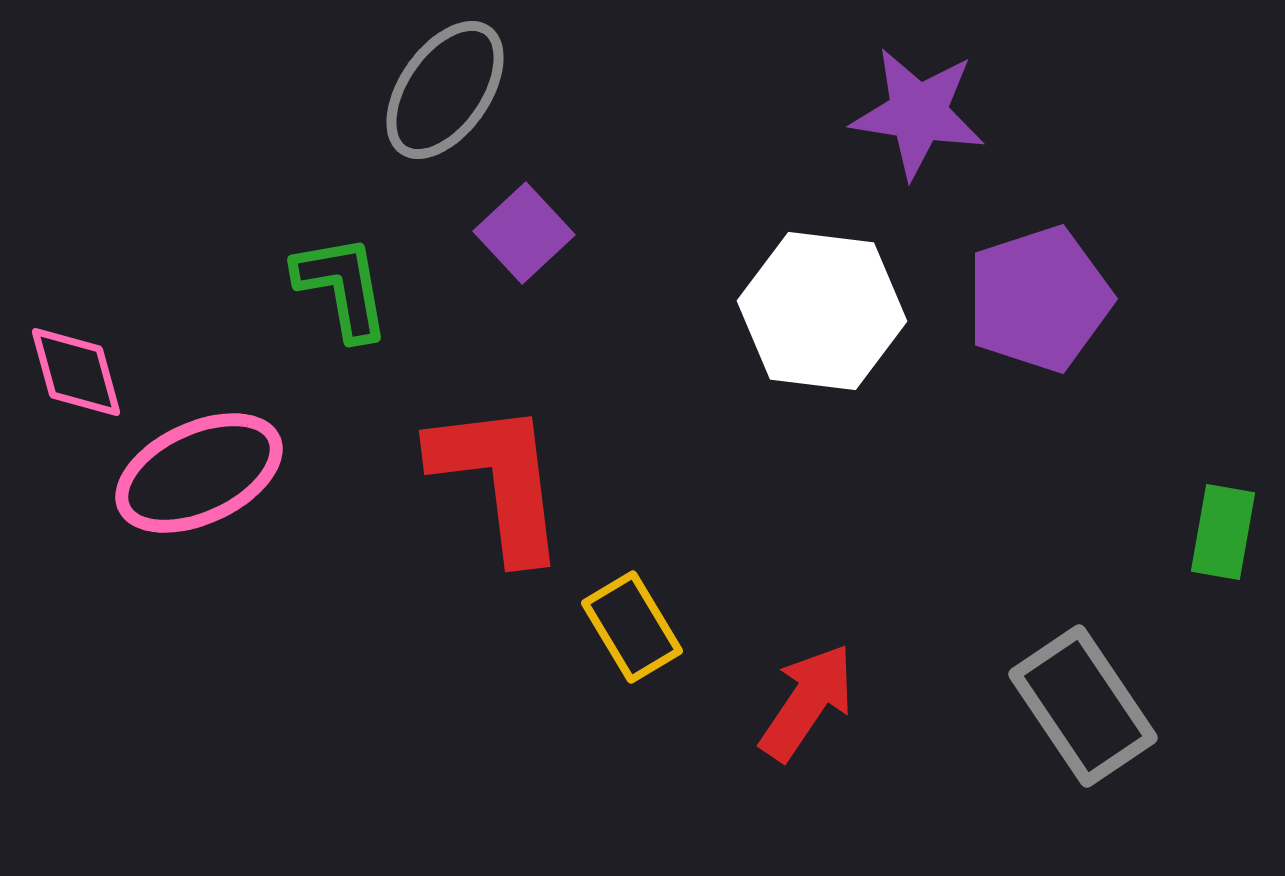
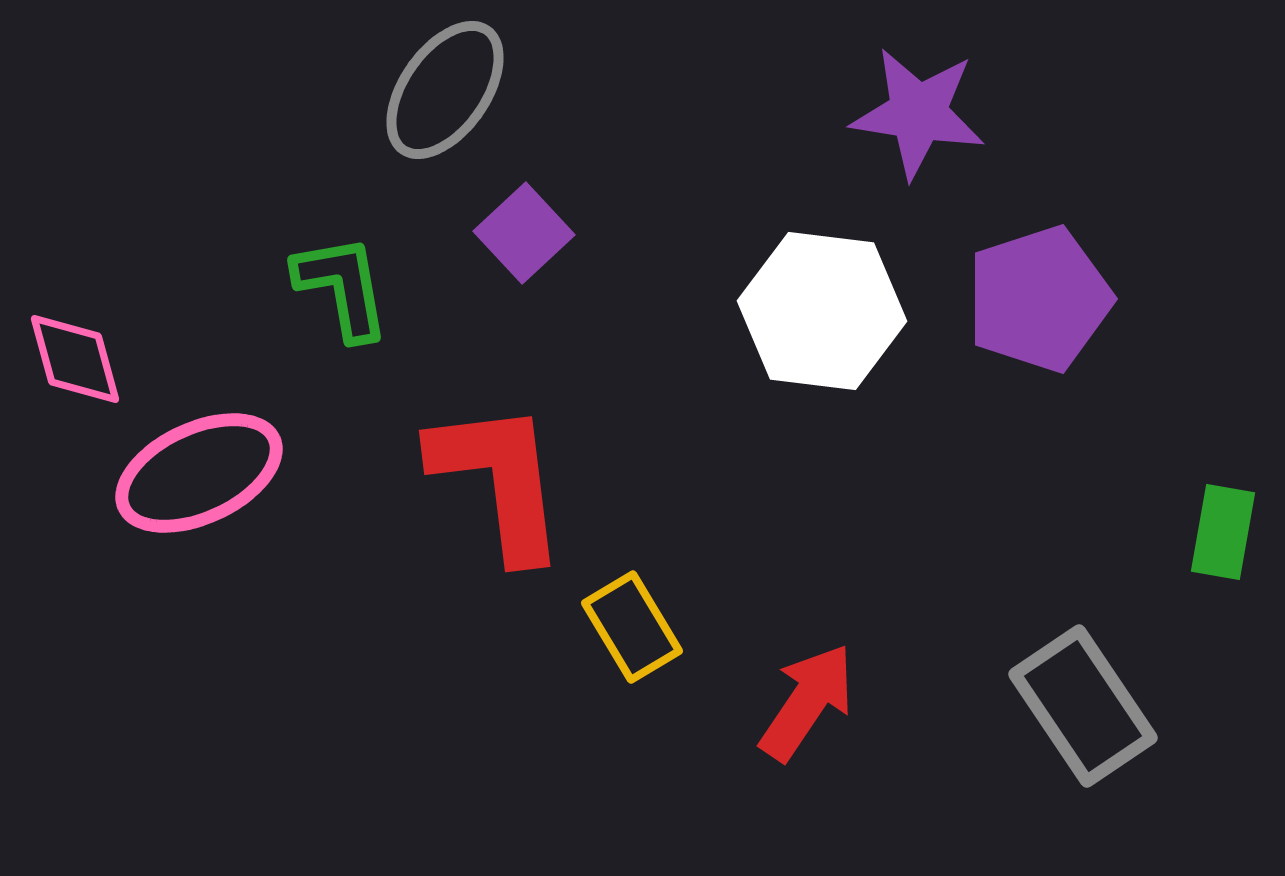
pink diamond: moved 1 px left, 13 px up
